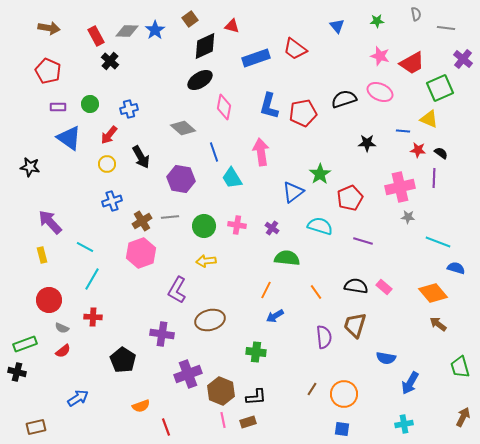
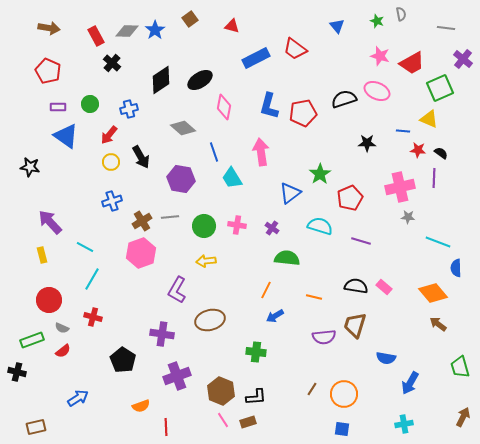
gray semicircle at (416, 14): moved 15 px left
green star at (377, 21): rotated 24 degrees clockwise
black diamond at (205, 46): moved 44 px left, 34 px down; rotated 8 degrees counterclockwise
blue rectangle at (256, 58): rotated 8 degrees counterclockwise
black cross at (110, 61): moved 2 px right, 2 px down
pink ellipse at (380, 92): moved 3 px left, 1 px up
blue triangle at (69, 138): moved 3 px left, 2 px up
yellow circle at (107, 164): moved 4 px right, 2 px up
blue triangle at (293, 192): moved 3 px left, 1 px down
purple line at (363, 241): moved 2 px left
blue semicircle at (456, 268): rotated 108 degrees counterclockwise
orange line at (316, 292): moved 2 px left, 5 px down; rotated 42 degrees counterclockwise
red cross at (93, 317): rotated 12 degrees clockwise
purple semicircle at (324, 337): rotated 90 degrees clockwise
green rectangle at (25, 344): moved 7 px right, 4 px up
purple cross at (188, 374): moved 11 px left, 2 px down
pink line at (223, 420): rotated 21 degrees counterclockwise
red line at (166, 427): rotated 18 degrees clockwise
